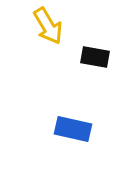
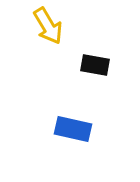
black rectangle: moved 8 px down
